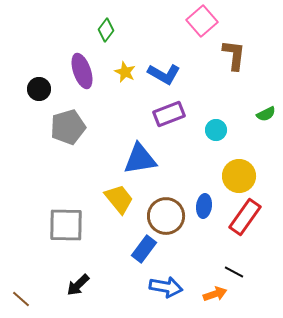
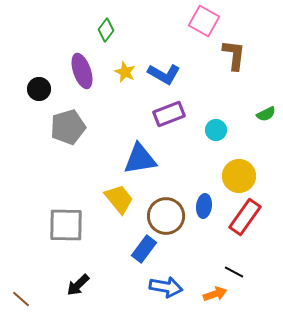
pink square: moved 2 px right; rotated 20 degrees counterclockwise
